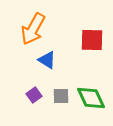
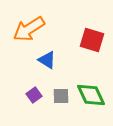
orange arrow: moved 4 px left; rotated 28 degrees clockwise
red square: rotated 15 degrees clockwise
green diamond: moved 3 px up
